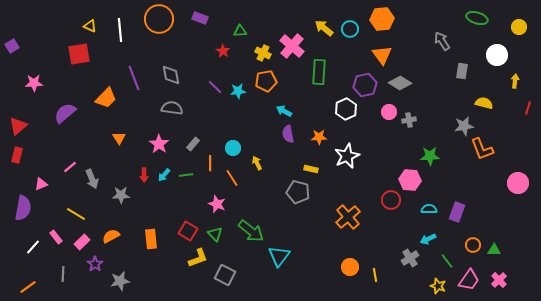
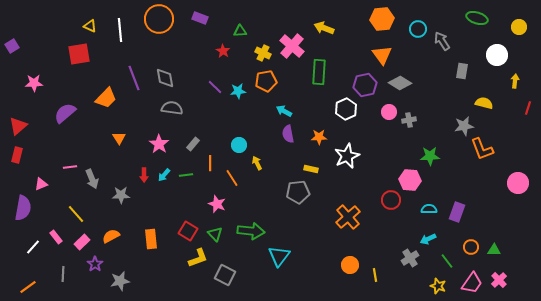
yellow arrow at (324, 28): rotated 18 degrees counterclockwise
cyan circle at (350, 29): moved 68 px right
gray diamond at (171, 75): moved 6 px left, 3 px down
cyan circle at (233, 148): moved 6 px right, 3 px up
pink line at (70, 167): rotated 32 degrees clockwise
gray pentagon at (298, 192): rotated 20 degrees counterclockwise
yellow line at (76, 214): rotated 18 degrees clockwise
green arrow at (251, 231): rotated 32 degrees counterclockwise
orange circle at (473, 245): moved 2 px left, 2 px down
orange circle at (350, 267): moved 2 px up
pink trapezoid at (469, 280): moved 3 px right, 3 px down
